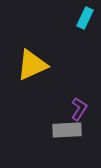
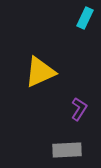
yellow triangle: moved 8 px right, 7 px down
gray rectangle: moved 20 px down
